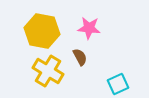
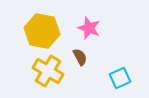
pink star: rotated 15 degrees clockwise
cyan square: moved 2 px right, 6 px up
